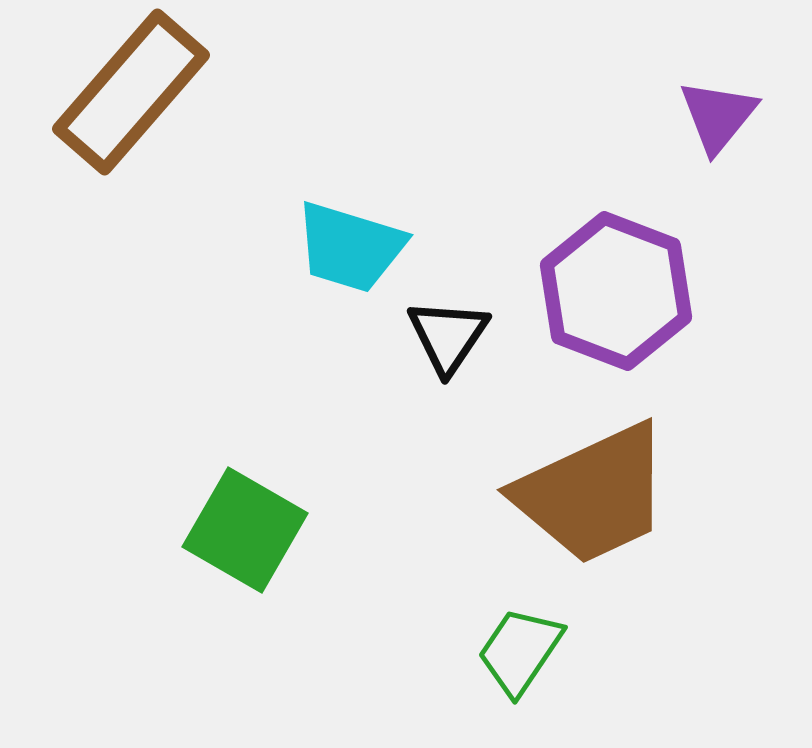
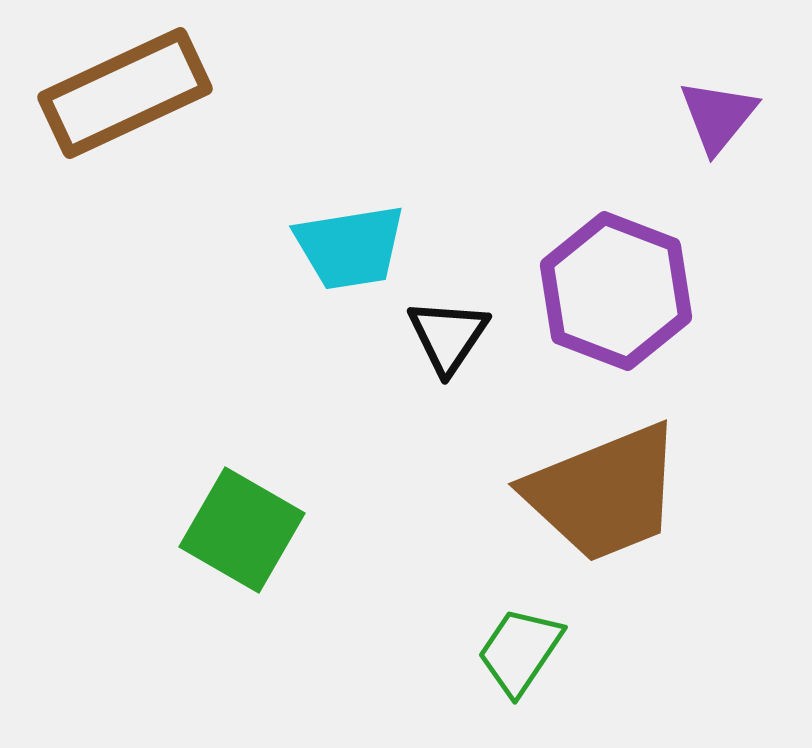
brown rectangle: moved 6 px left, 1 px down; rotated 24 degrees clockwise
cyan trapezoid: rotated 26 degrees counterclockwise
brown trapezoid: moved 11 px right, 1 px up; rotated 3 degrees clockwise
green square: moved 3 px left
